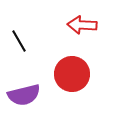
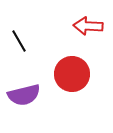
red arrow: moved 6 px right, 1 px down
